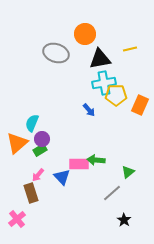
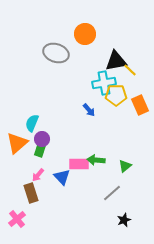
yellow line: moved 21 px down; rotated 56 degrees clockwise
black triangle: moved 16 px right, 2 px down
orange rectangle: rotated 48 degrees counterclockwise
green rectangle: rotated 40 degrees counterclockwise
green triangle: moved 3 px left, 6 px up
black star: rotated 16 degrees clockwise
